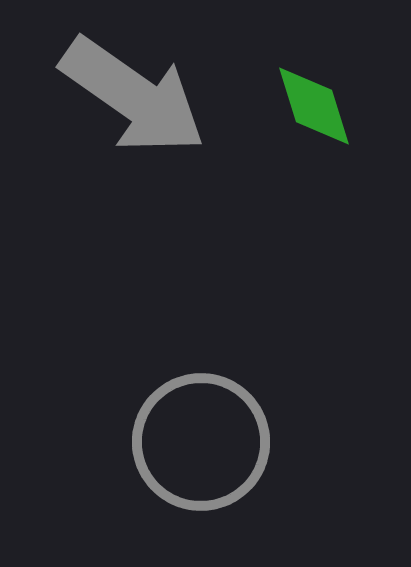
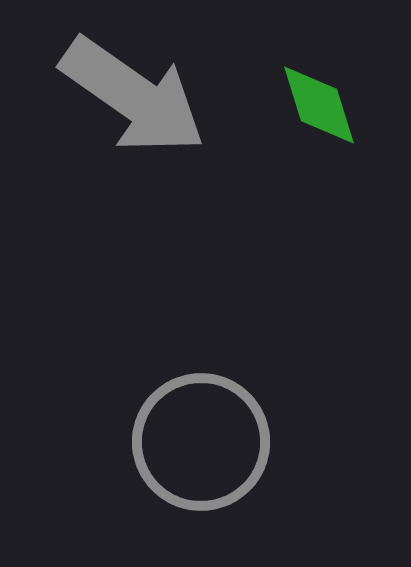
green diamond: moved 5 px right, 1 px up
